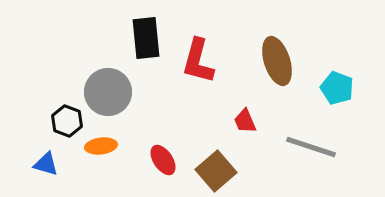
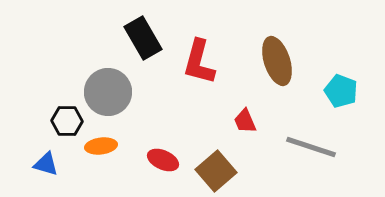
black rectangle: moved 3 px left; rotated 24 degrees counterclockwise
red L-shape: moved 1 px right, 1 px down
cyan pentagon: moved 4 px right, 3 px down
black hexagon: rotated 20 degrees counterclockwise
red ellipse: rotated 32 degrees counterclockwise
